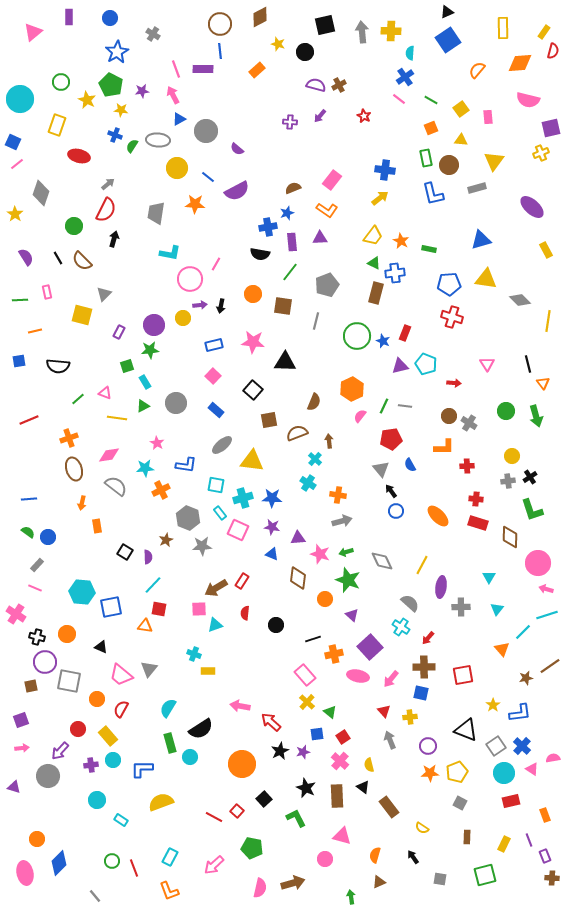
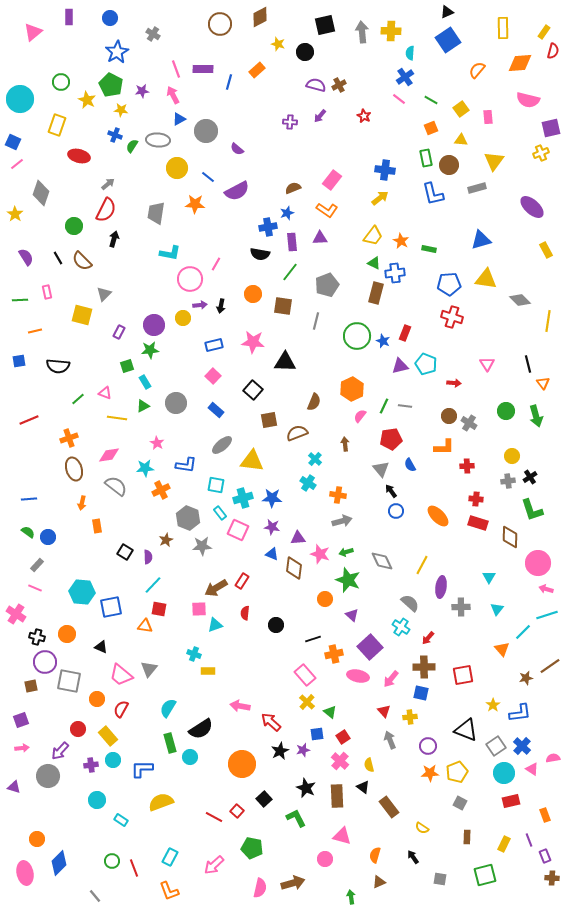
blue line at (220, 51): moved 9 px right, 31 px down; rotated 21 degrees clockwise
brown arrow at (329, 441): moved 16 px right, 3 px down
brown diamond at (298, 578): moved 4 px left, 10 px up
purple star at (303, 752): moved 2 px up
